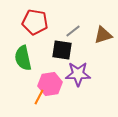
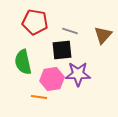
gray line: moved 3 px left; rotated 56 degrees clockwise
brown triangle: rotated 30 degrees counterclockwise
black square: rotated 15 degrees counterclockwise
green semicircle: moved 4 px down
pink hexagon: moved 2 px right, 5 px up
orange line: rotated 70 degrees clockwise
